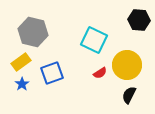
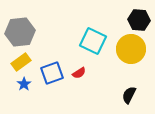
gray hexagon: moved 13 px left; rotated 20 degrees counterclockwise
cyan square: moved 1 px left, 1 px down
yellow circle: moved 4 px right, 16 px up
red semicircle: moved 21 px left
blue star: moved 2 px right
